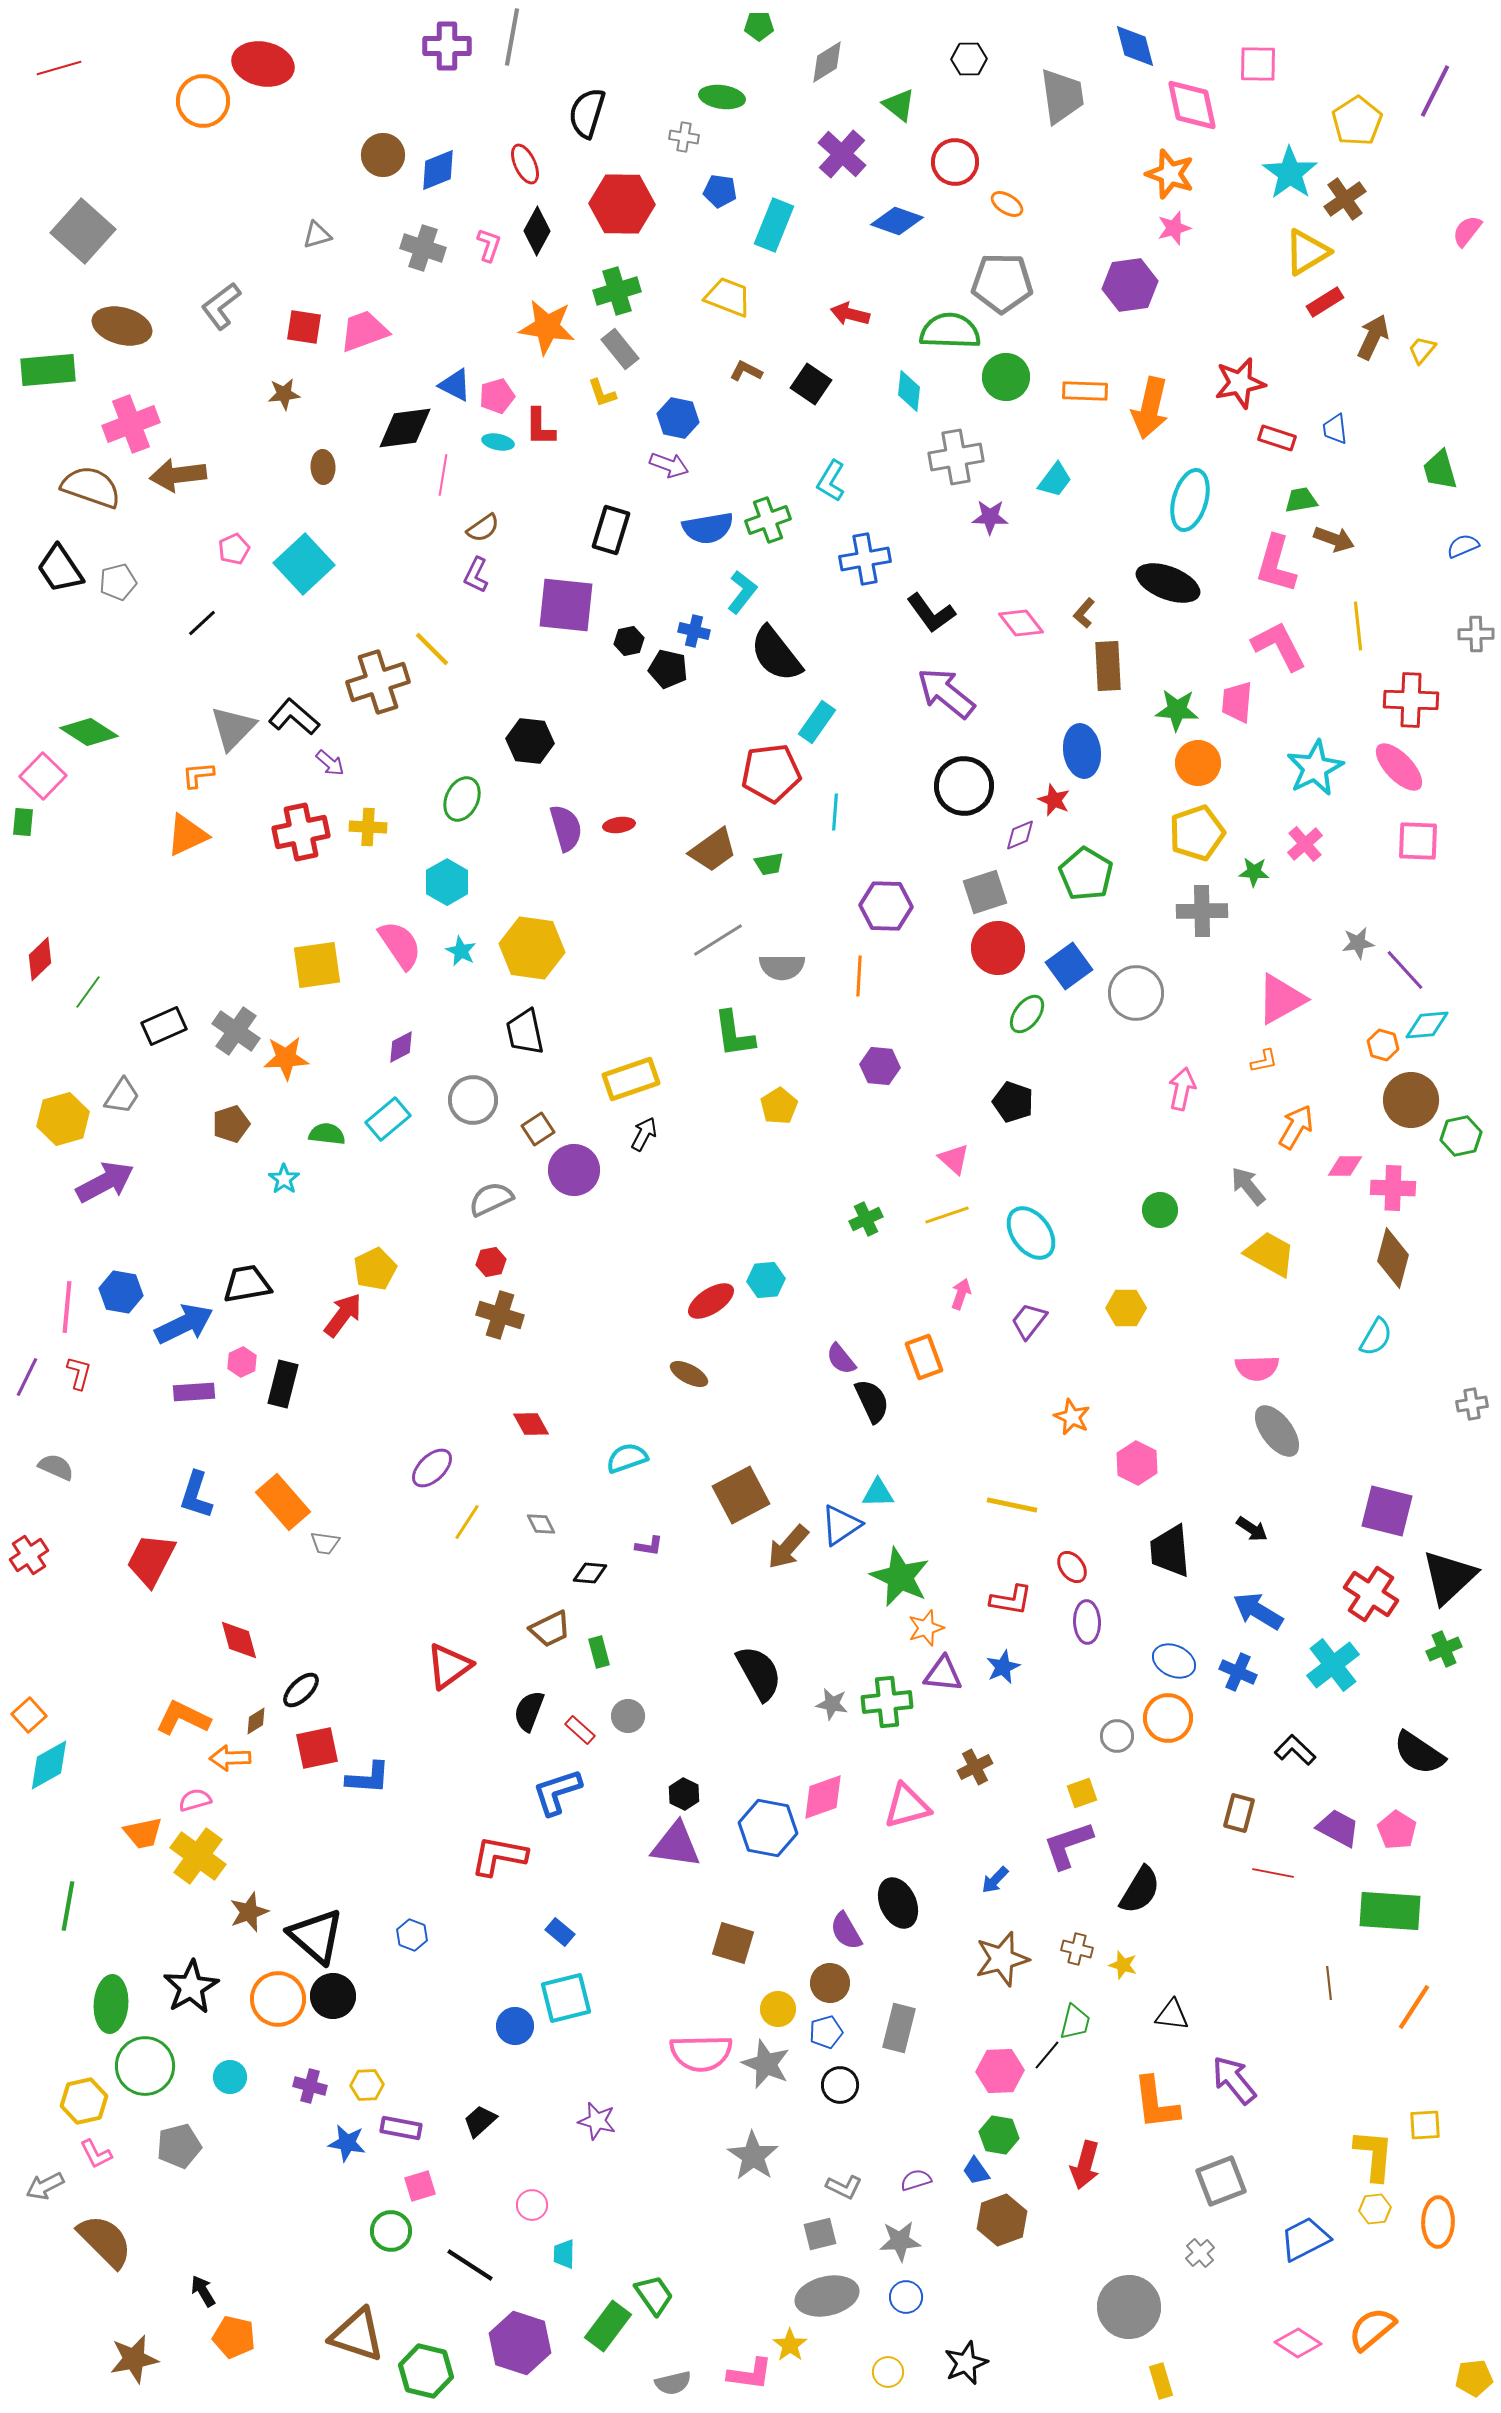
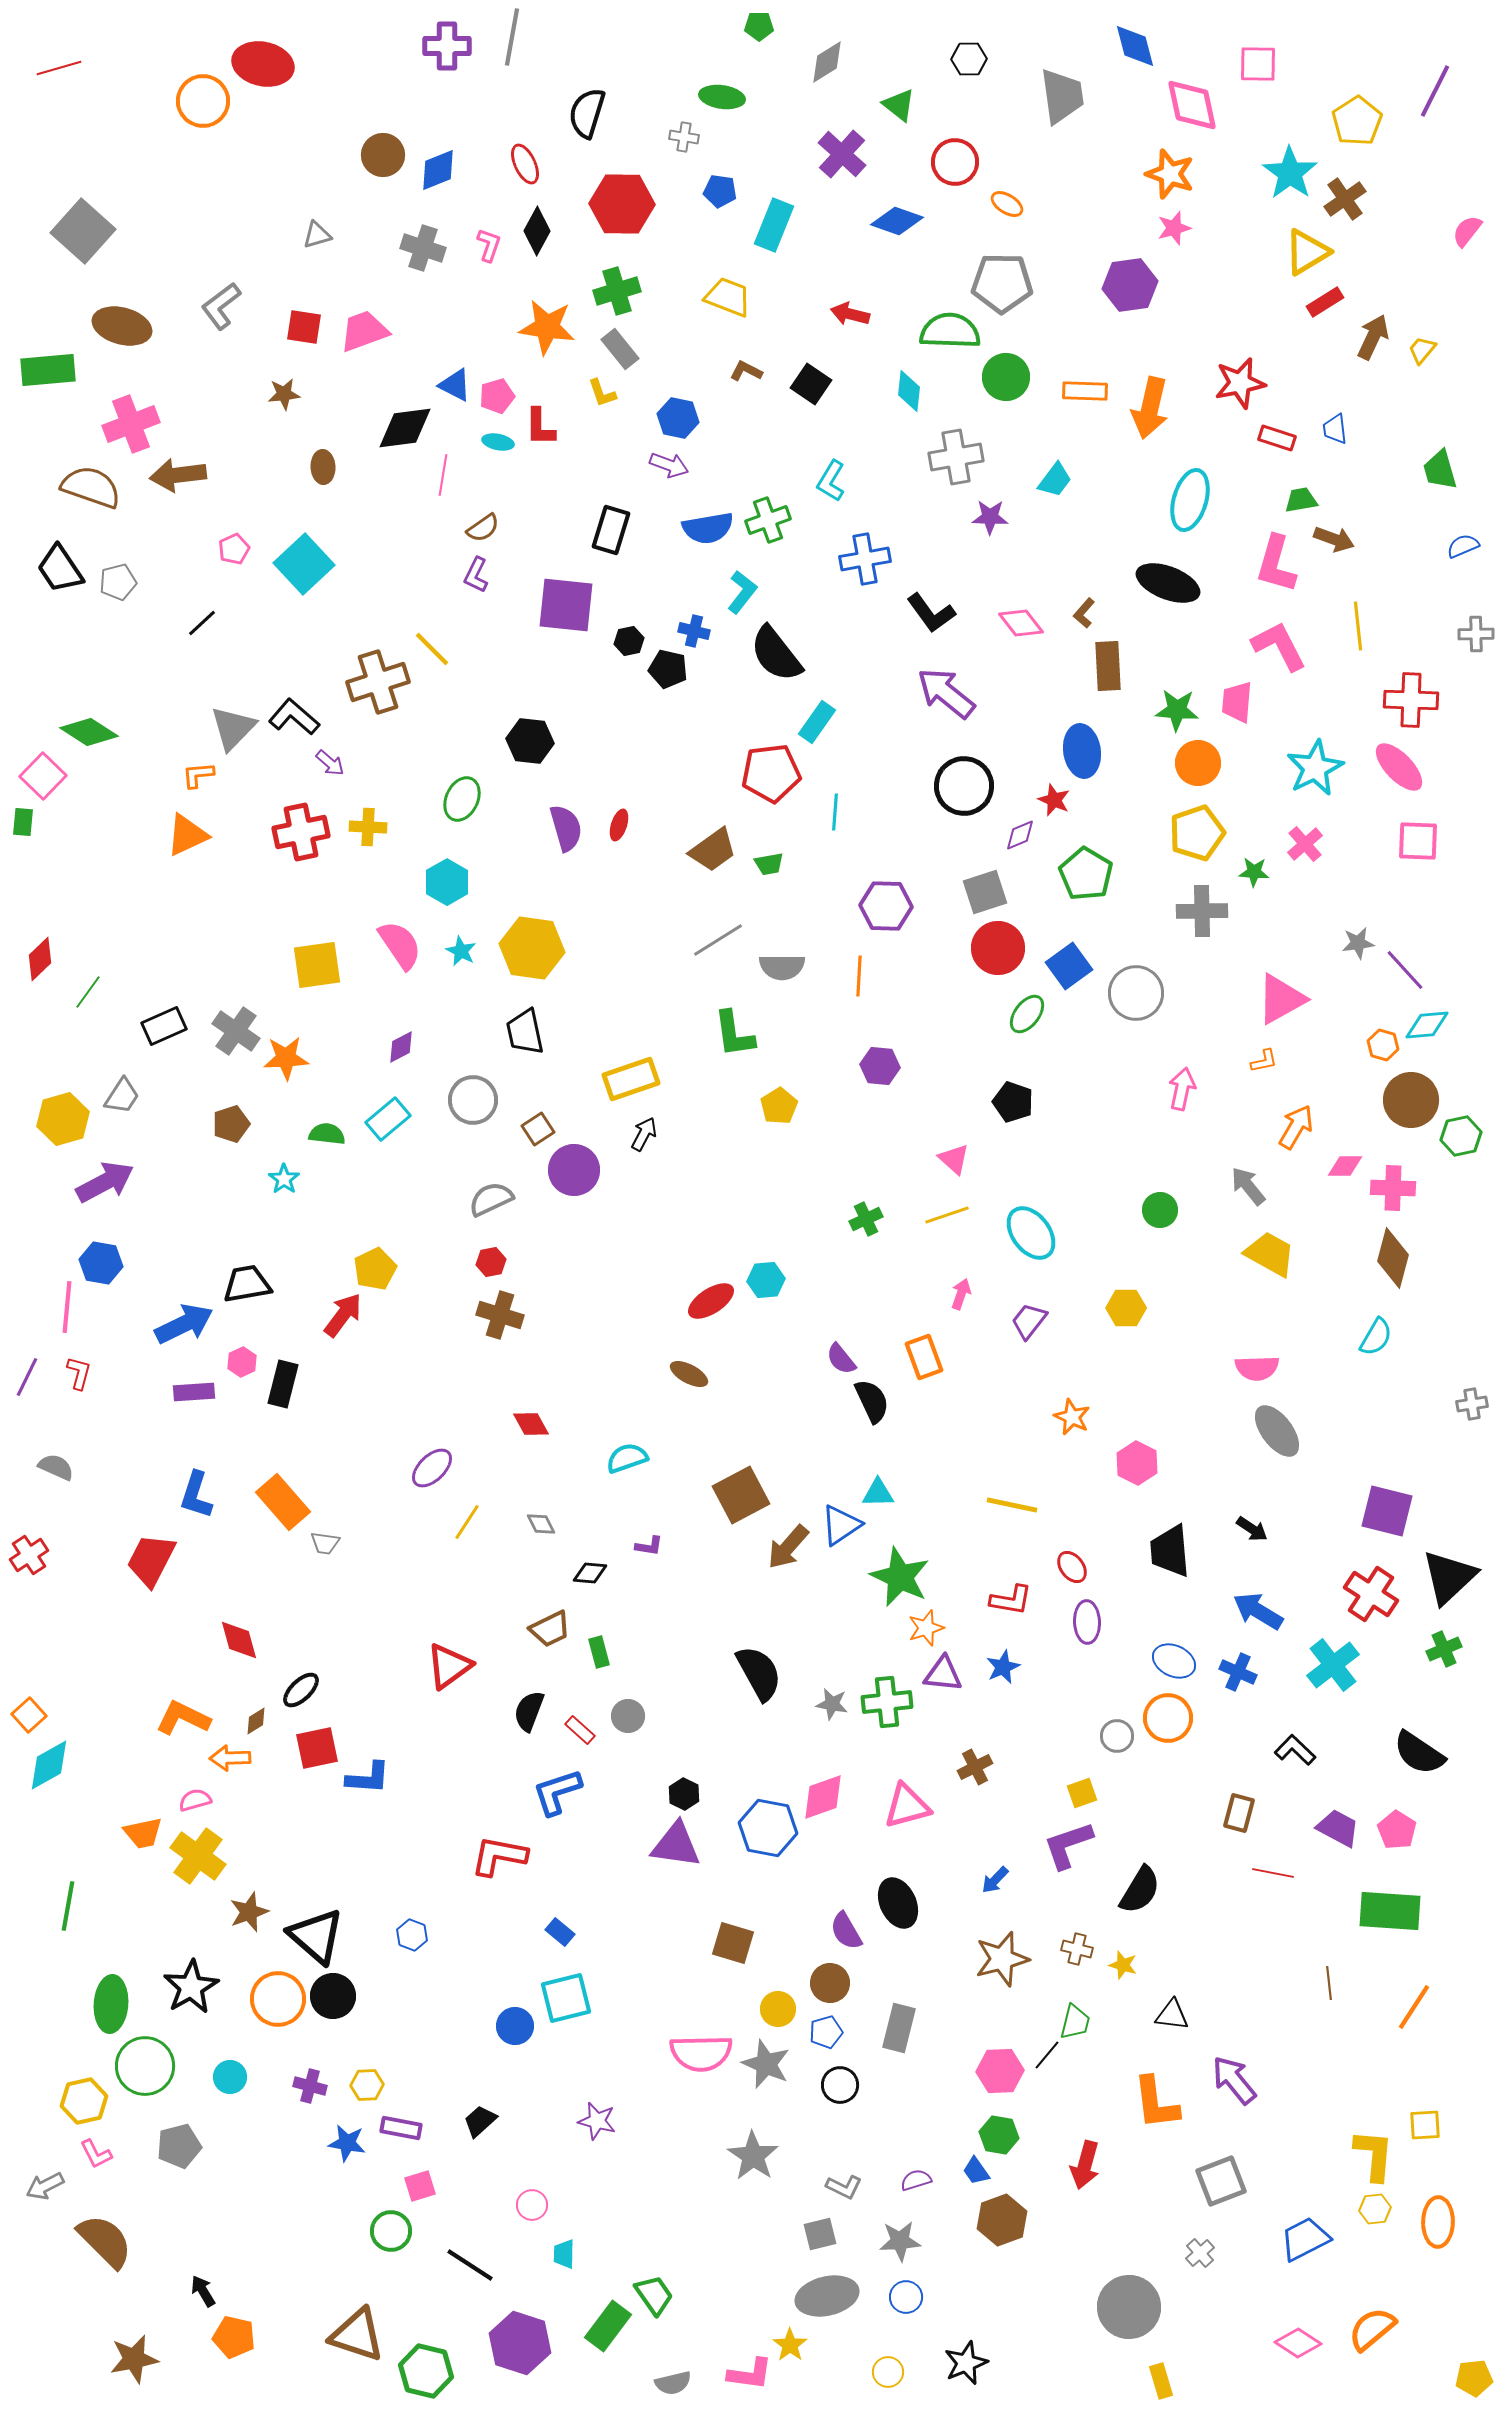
red ellipse at (619, 825): rotated 64 degrees counterclockwise
blue hexagon at (121, 1292): moved 20 px left, 29 px up
